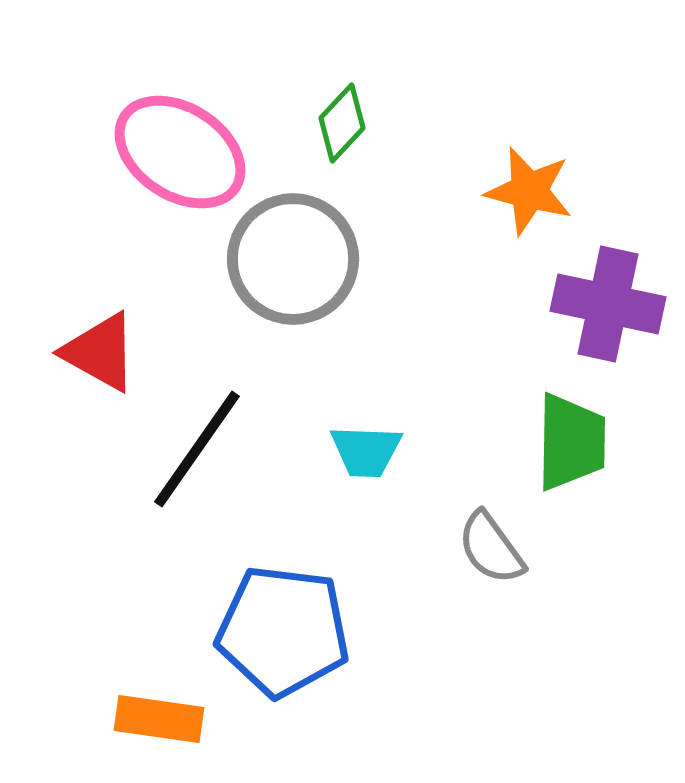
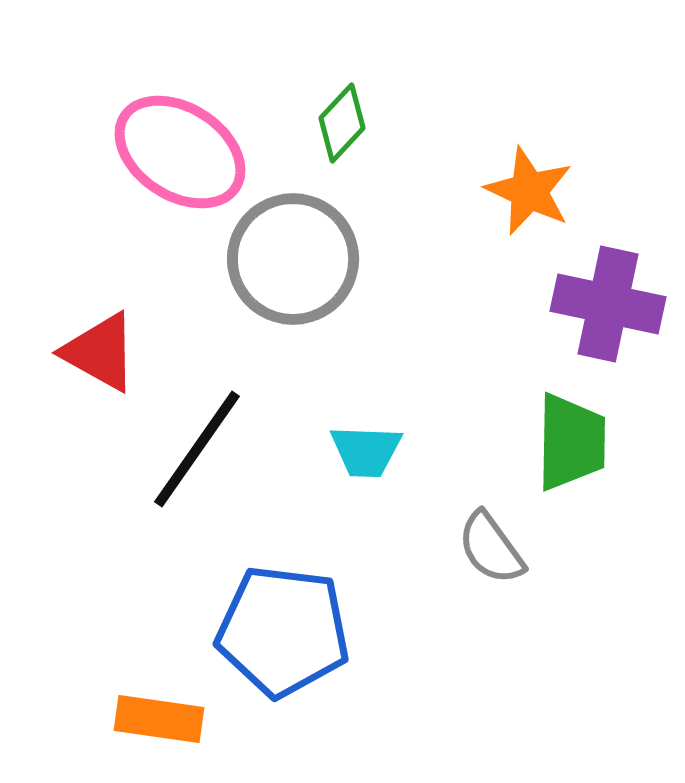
orange star: rotated 10 degrees clockwise
